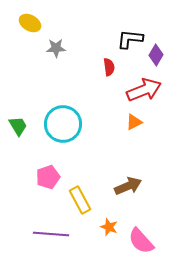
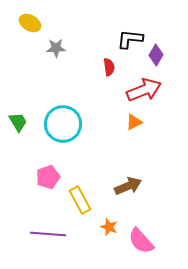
green trapezoid: moved 4 px up
purple line: moved 3 px left
